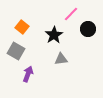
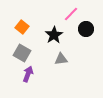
black circle: moved 2 px left
gray square: moved 6 px right, 2 px down
